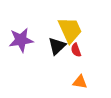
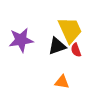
black triangle: rotated 24 degrees clockwise
orange triangle: moved 18 px left
